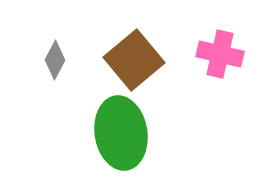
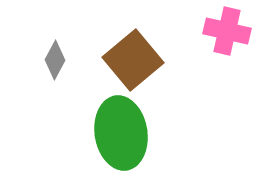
pink cross: moved 7 px right, 23 px up
brown square: moved 1 px left
